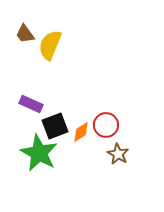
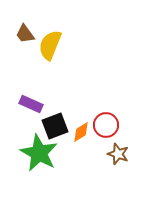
brown star: rotated 10 degrees counterclockwise
